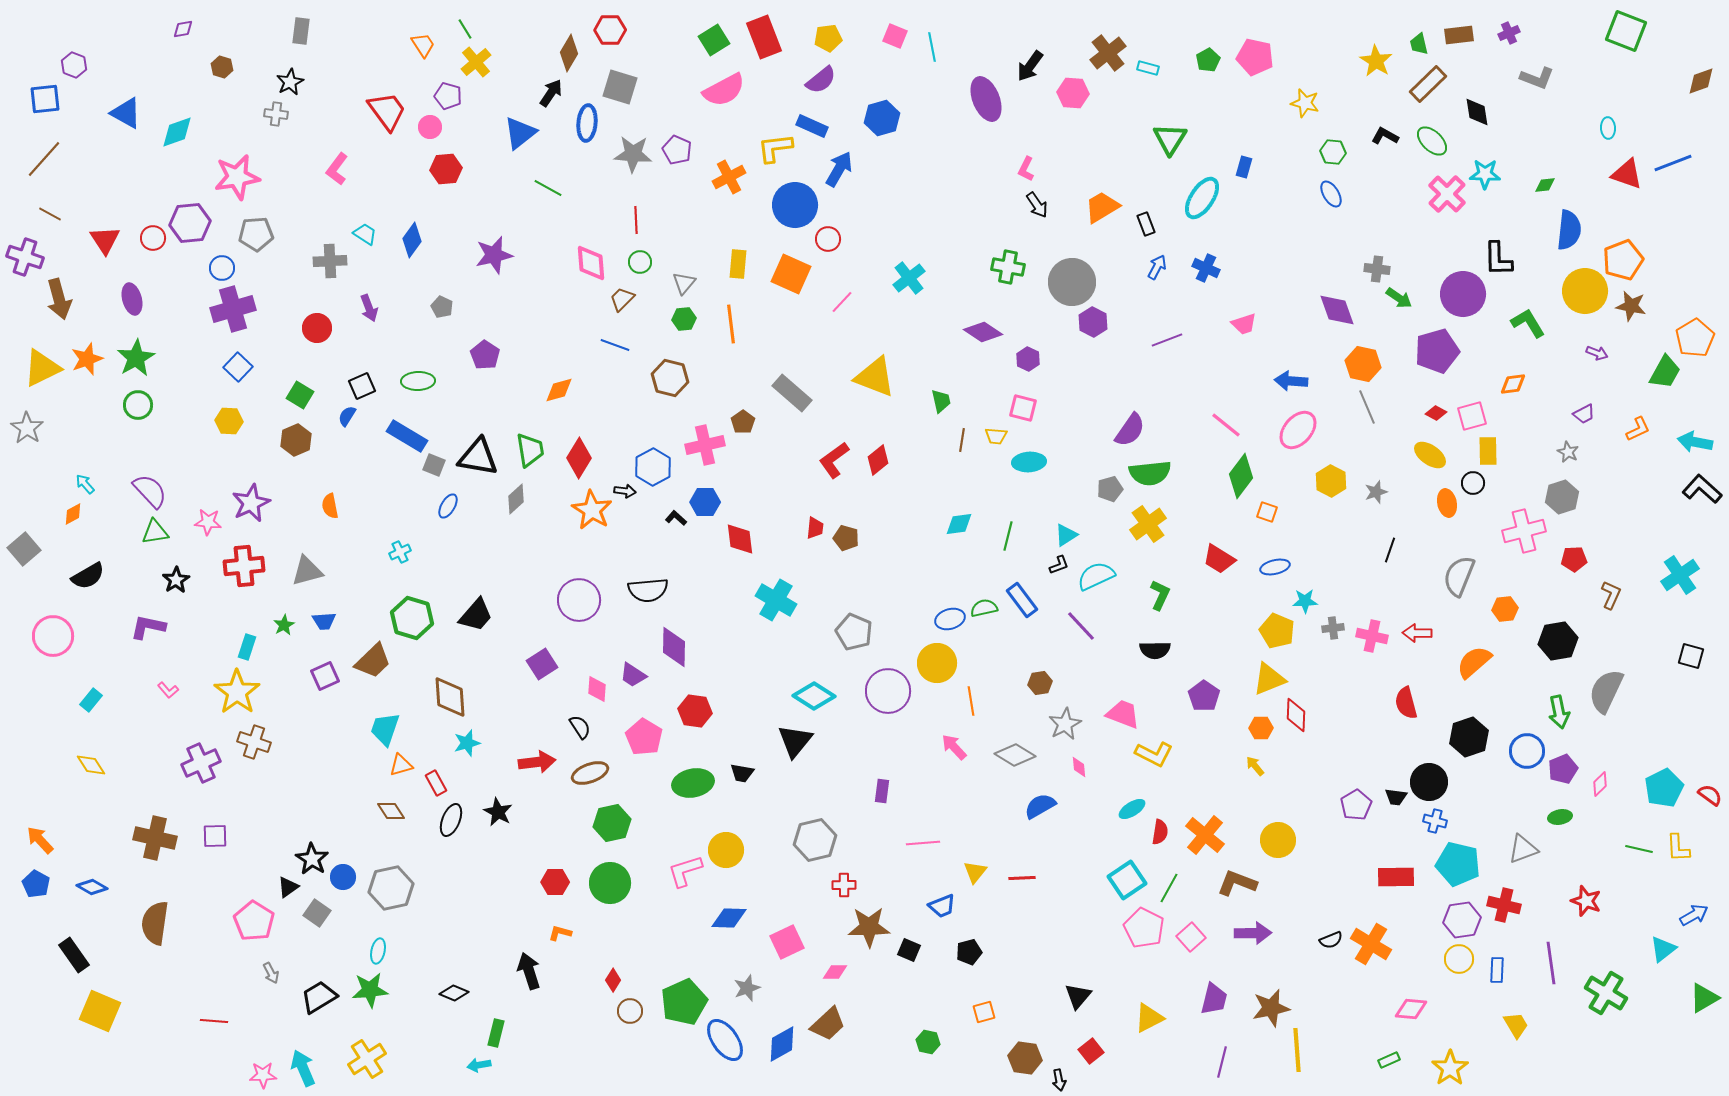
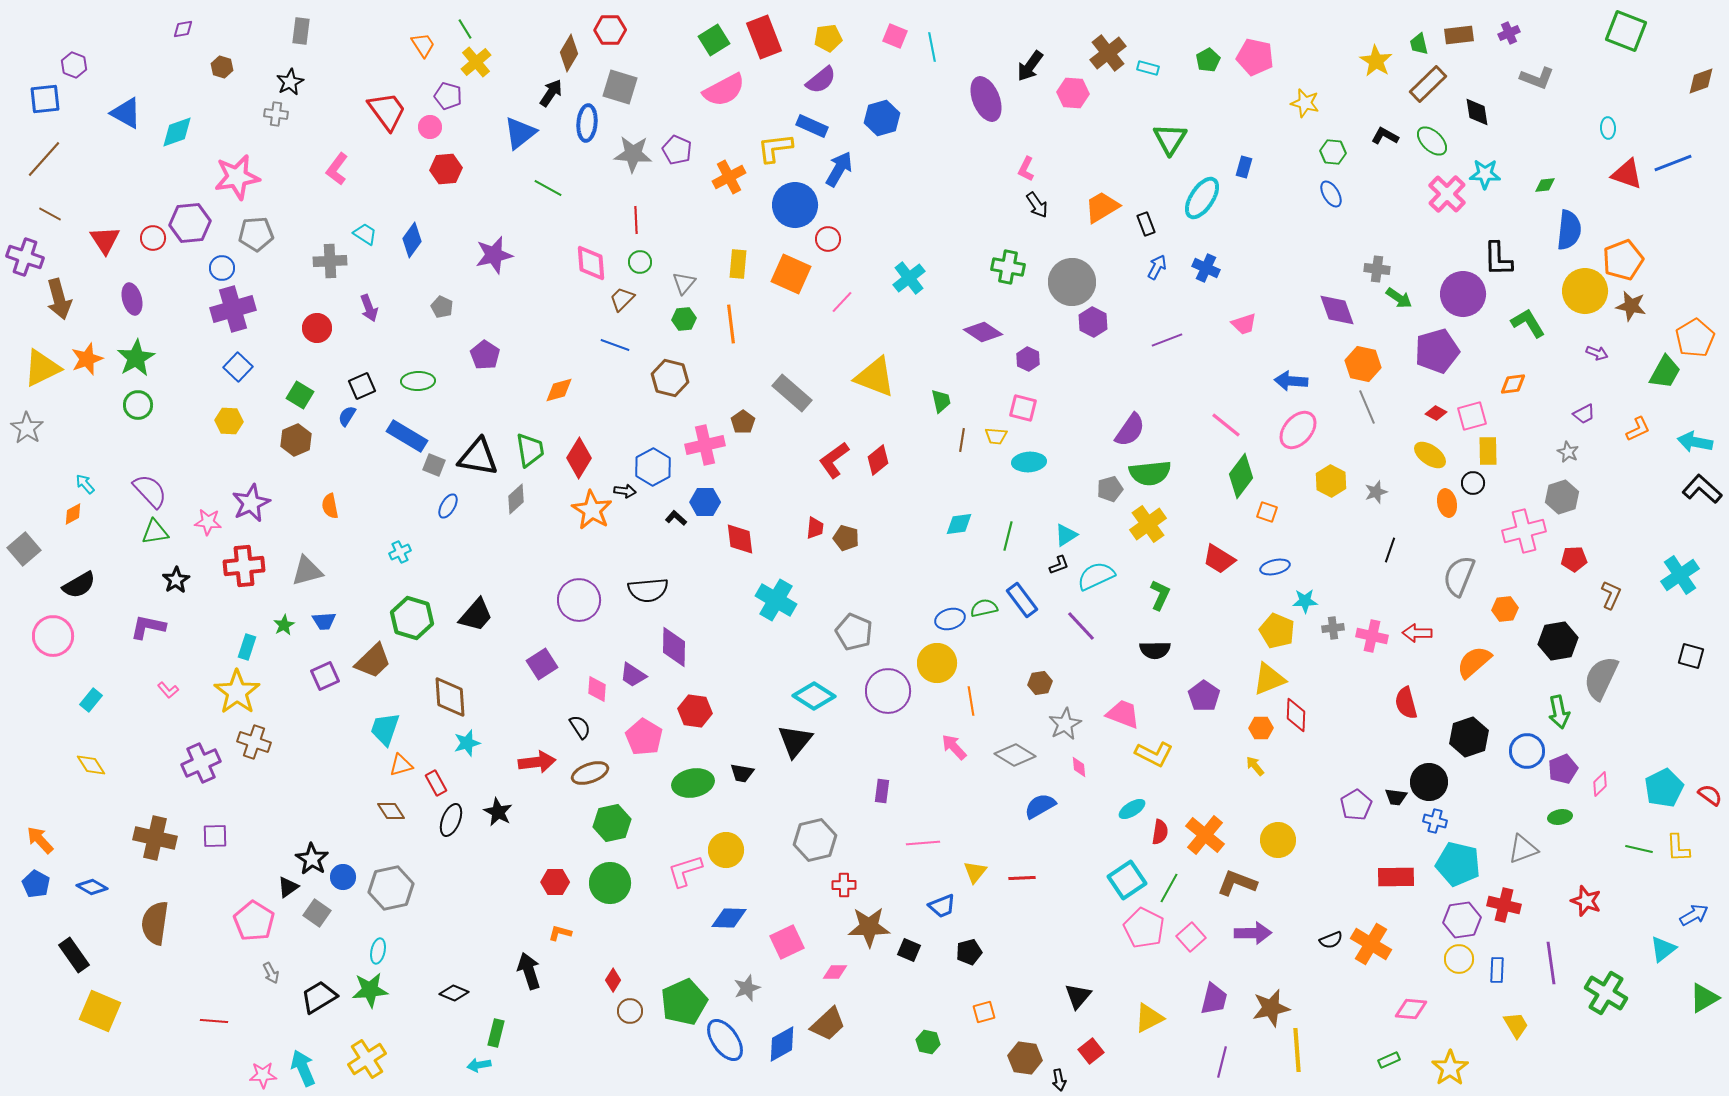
black semicircle at (88, 576): moved 9 px left, 9 px down
gray semicircle at (1606, 691): moved 5 px left, 13 px up
